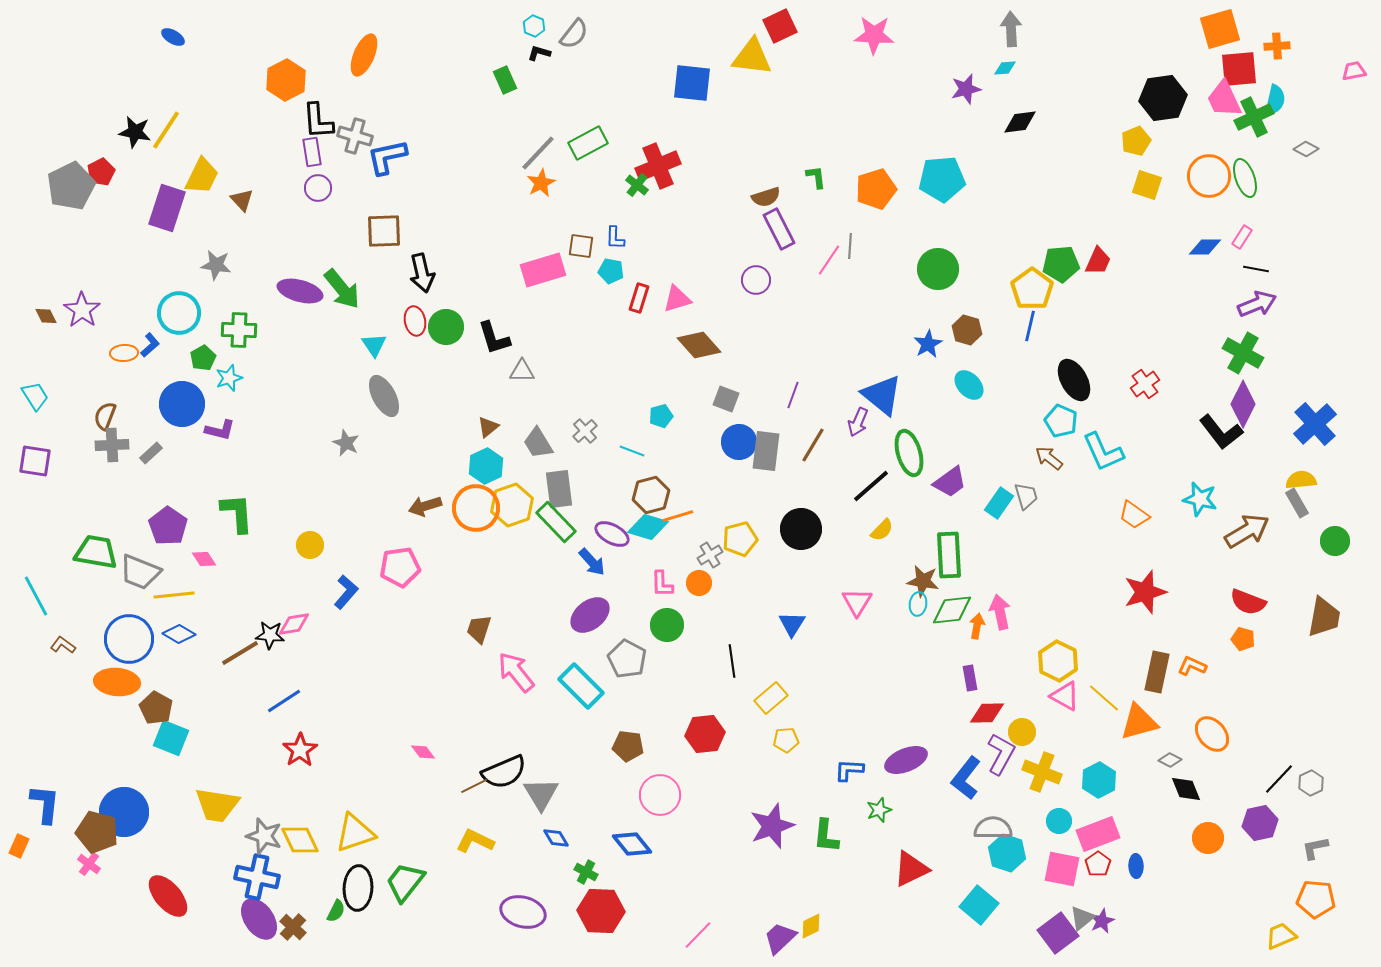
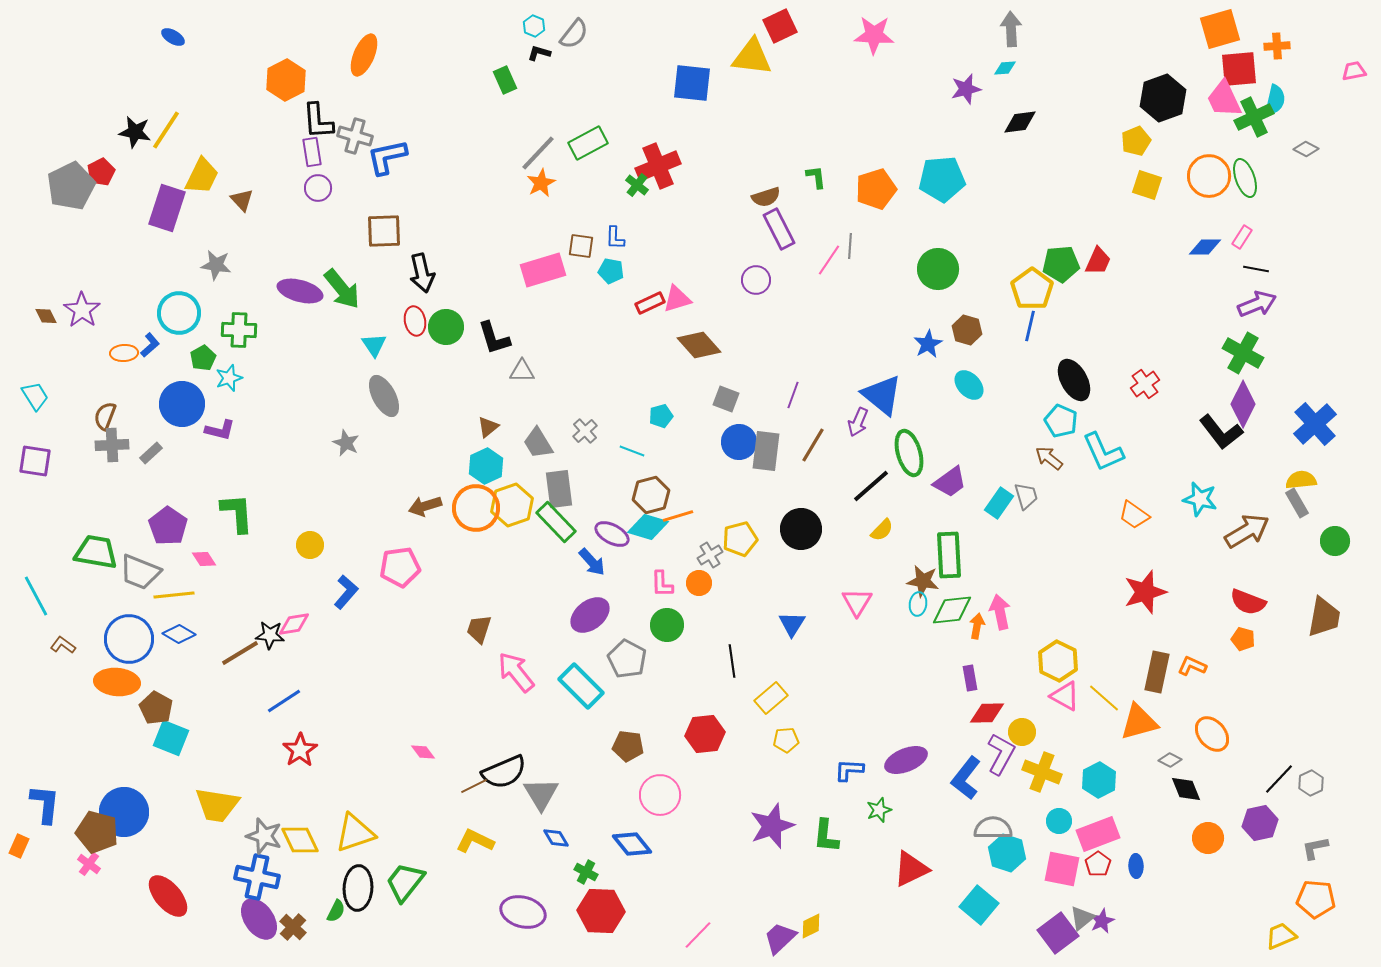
black hexagon at (1163, 98): rotated 12 degrees counterclockwise
red rectangle at (639, 298): moved 11 px right, 5 px down; rotated 48 degrees clockwise
